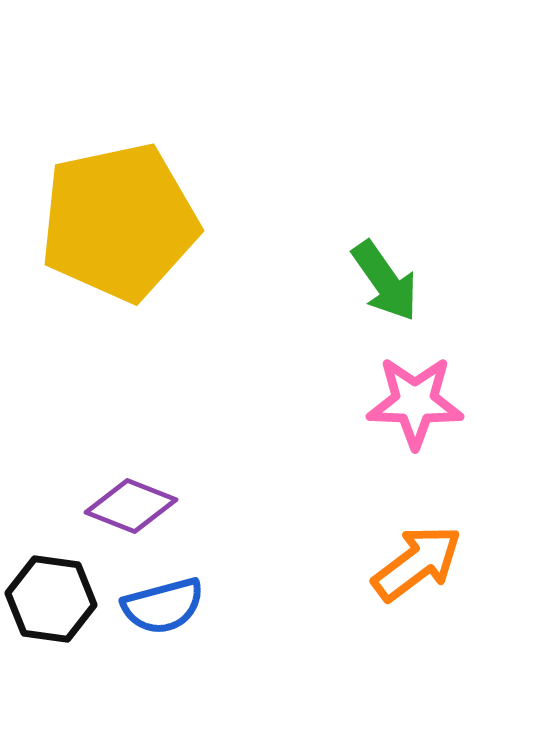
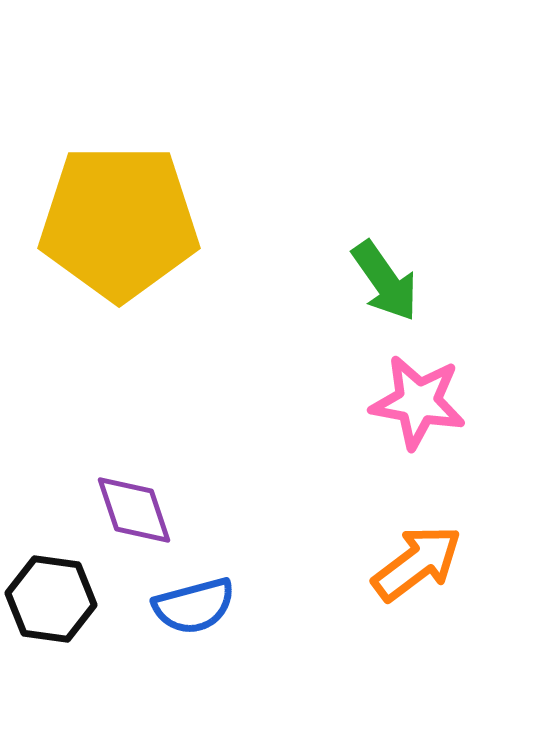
yellow pentagon: rotated 12 degrees clockwise
pink star: moved 3 px right; rotated 8 degrees clockwise
purple diamond: moved 3 px right, 4 px down; rotated 50 degrees clockwise
blue semicircle: moved 31 px right
